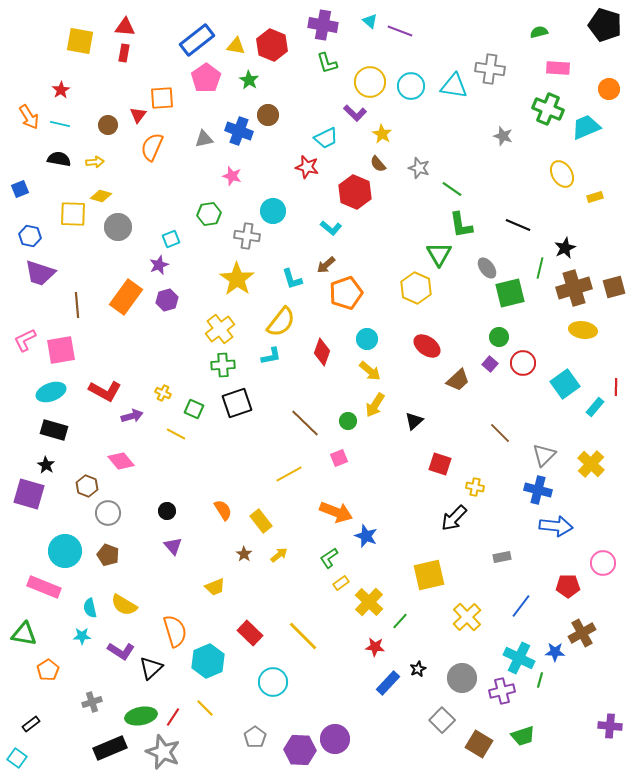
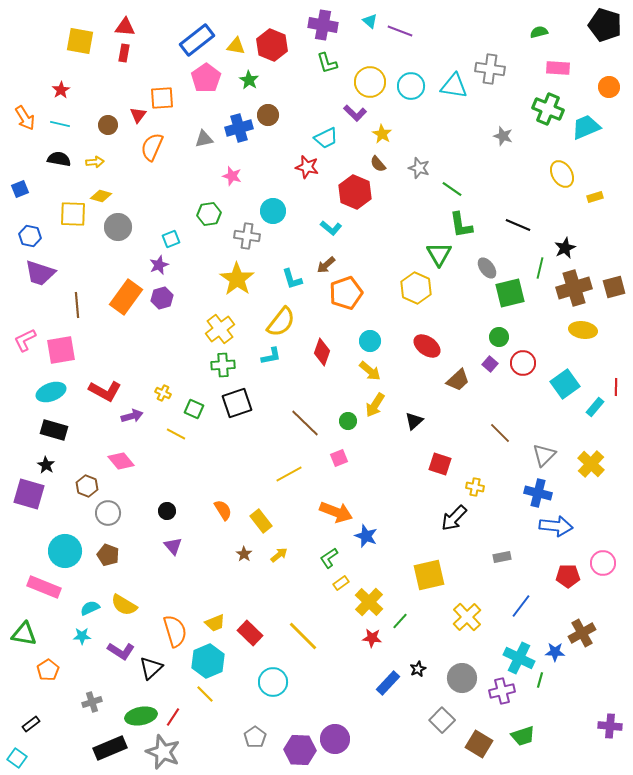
orange circle at (609, 89): moved 2 px up
orange arrow at (29, 117): moved 4 px left, 1 px down
blue cross at (239, 131): moved 3 px up; rotated 36 degrees counterclockwise
purple hexagon at (167, 300): moved 5 px left, 2 px up
cyan circle at (367, 339): moved 3 px right, 2 px down
blue cross at (538, 490): moved 3 px down
red pentagon at (568, 586): moved 10 px up
yellow trapezoid at (215, 587): moved 36 px down
cyan semicircle at (90, 608): rotated 78 degrees clockwise
red star at (375, 647): moved 3 px left, 9 px up
yellow line at (205, 708): moved 14 px up
